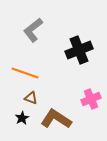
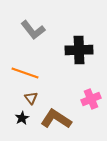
gray L-shape: rotated 90 degrees counterclockwise
black cross: rotated 20 degrees clockwise
brown triangle: rotated 32 degrees clockwise
